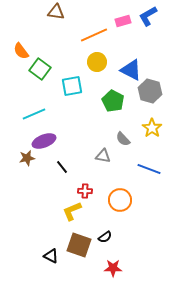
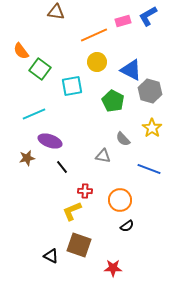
purple ellipse: moved 6 px right; rotated 40 degrees clockwise
black semicircle: moved 22 px right, 11 px up
